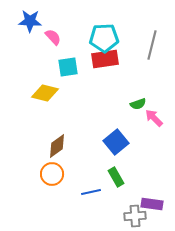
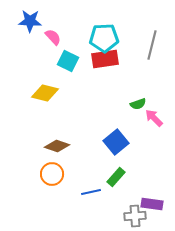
cyan square: moved 6 px up; rotated 35 degrees clockwise
brown diamond: rotated 55 degrees clockwise
green rectangle: rotated 72 degrees clockwise
